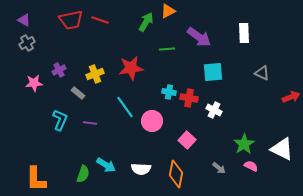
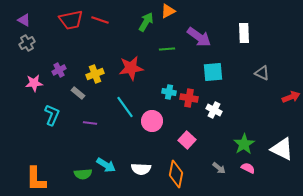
cyan L-shape: moved 8 px left, 5 px up
pink semicircle: moved 3 px left, 2 px down
green semicircle: rotated 66 degrees clockwise
